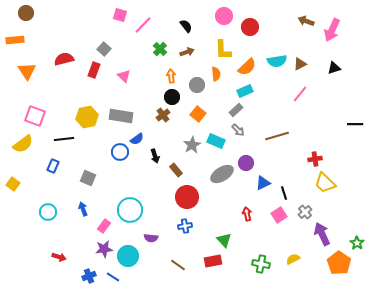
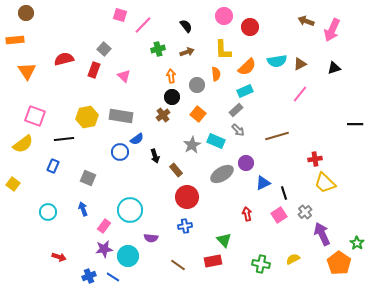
green cross at (160, 49): moved 2 px left; rotated 32 degrees clockwise
